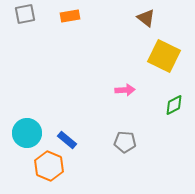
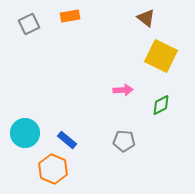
gray square: moved 4 px right, 10 px down; rotated 15 degrees counterclockwise
yellow square: moved 3 px left
pink arrow: moved 2 px left
green diamond: moved 13 px left
cyan circle: moved 2 px left
gray pentagon: moved 1 px left, 1 px up
orange hexagon: moved 4 px right, 3 px down
